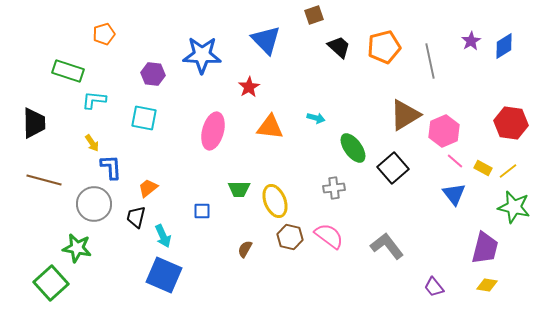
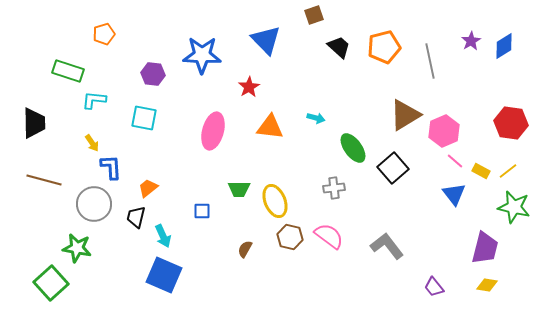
yellow rectangle at (483, 168): moved 2 px left, 3 px down
